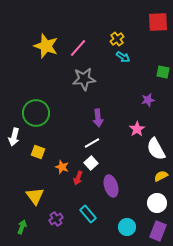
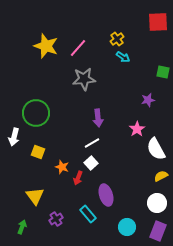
purple ellipse: moved 5 px left, 9 px down
